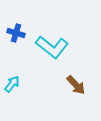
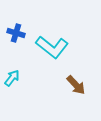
cyan arrow: moved 6 px up
